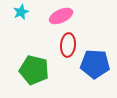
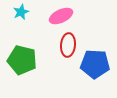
green pentagon: moved 12 px left, 10 px up
